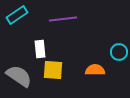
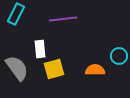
cyan rectangle: moved 1 px left, 1 px up; rotated 30 degrees counterclockwise
cyan circle: moved 4 px down
yellow square: moved 1 px right, 1 px up; rotated 20 degrees counterclockwise
gray semicircle: moved 2 px left, 8 px up; rotated 20 degrees clockwise
